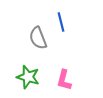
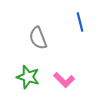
blue line: moved 19 px right
pink L-shape: rotated 60 degrees counterclockwise
